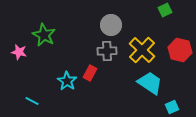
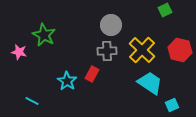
red rectangle: moved 2 px right, 1 px down
cyan square: moved 2 px up
